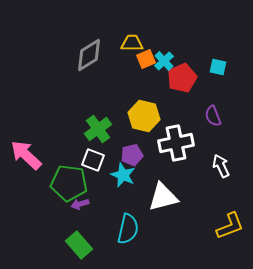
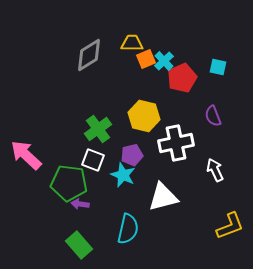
white arrow: moved 6 px left, 4 px down
purple arrow: rotated 24 degrees clockwise
